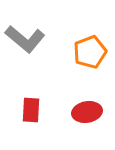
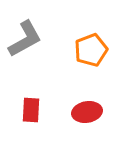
gray L-shape: rotated 69 degrees counterclockwise
orange pentagon: moved 1 px right, 2 px up
